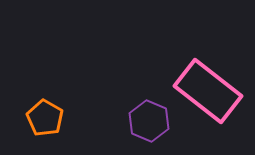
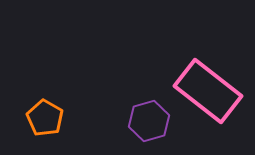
purple hexagon: rotated 21 degrees clockwise
